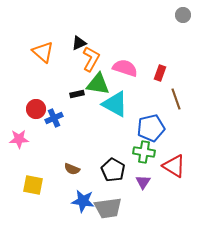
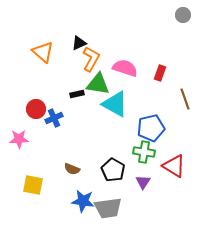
brown line: moved 9 px right
